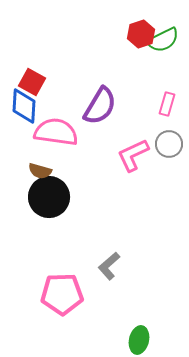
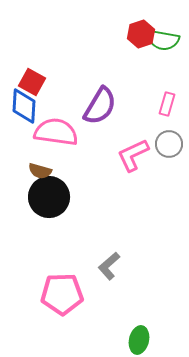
green semicircle: rotated 36 degrees clockwise
